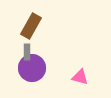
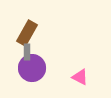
brown rectangle: moved 4 px left, 7 px down
pink triangle: rotated 12 degrees clockwise
